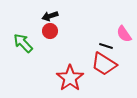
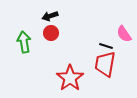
red circle: moved 1 px right, 2 px down
green arrow: moved 1 px right, 1 px up; rotated 35 degrees clockwise
red trapezoid: moved 1 px right; rotated 68 degrees clockwise
